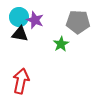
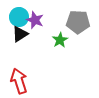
black triangle: rotated 42 degrees counterclockwise
green star: moved 1 px left, 4 px up
red arrow: moved 2 px left; rotated 30 degrees counterclockwise
